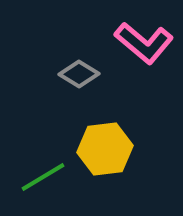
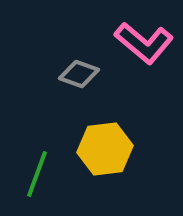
gray diamond: rotated 12 degrees counterclockwise
green line: moved 6 px left, 3 px up; rotated 39 degrees counterclockwise
